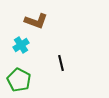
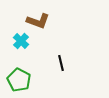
brown L-shape: moved 2 px right
cyan cross: moved 4 px up; rotated 14 degrees counterclockwise
